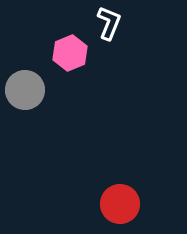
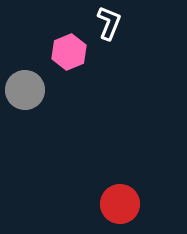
pink hexagon: moved 1 px left, 1 px up
